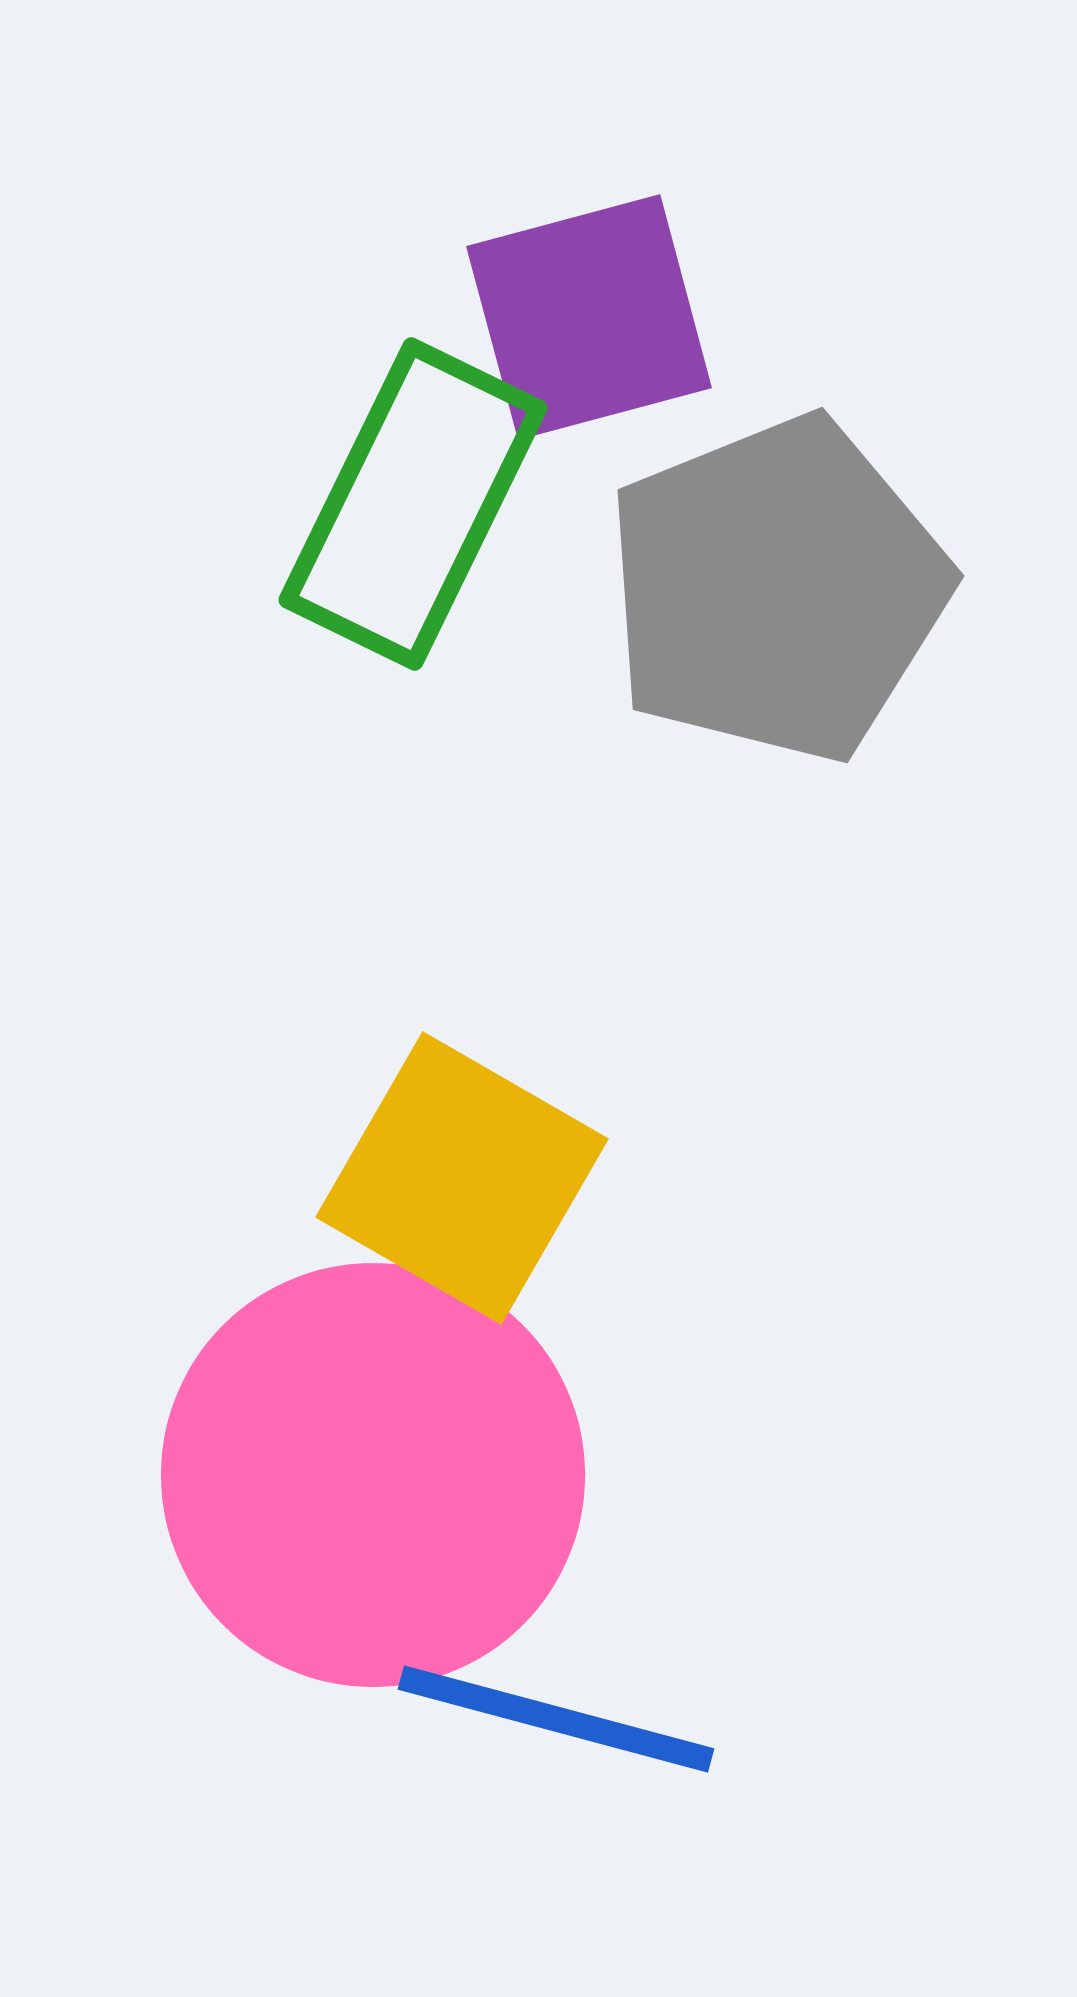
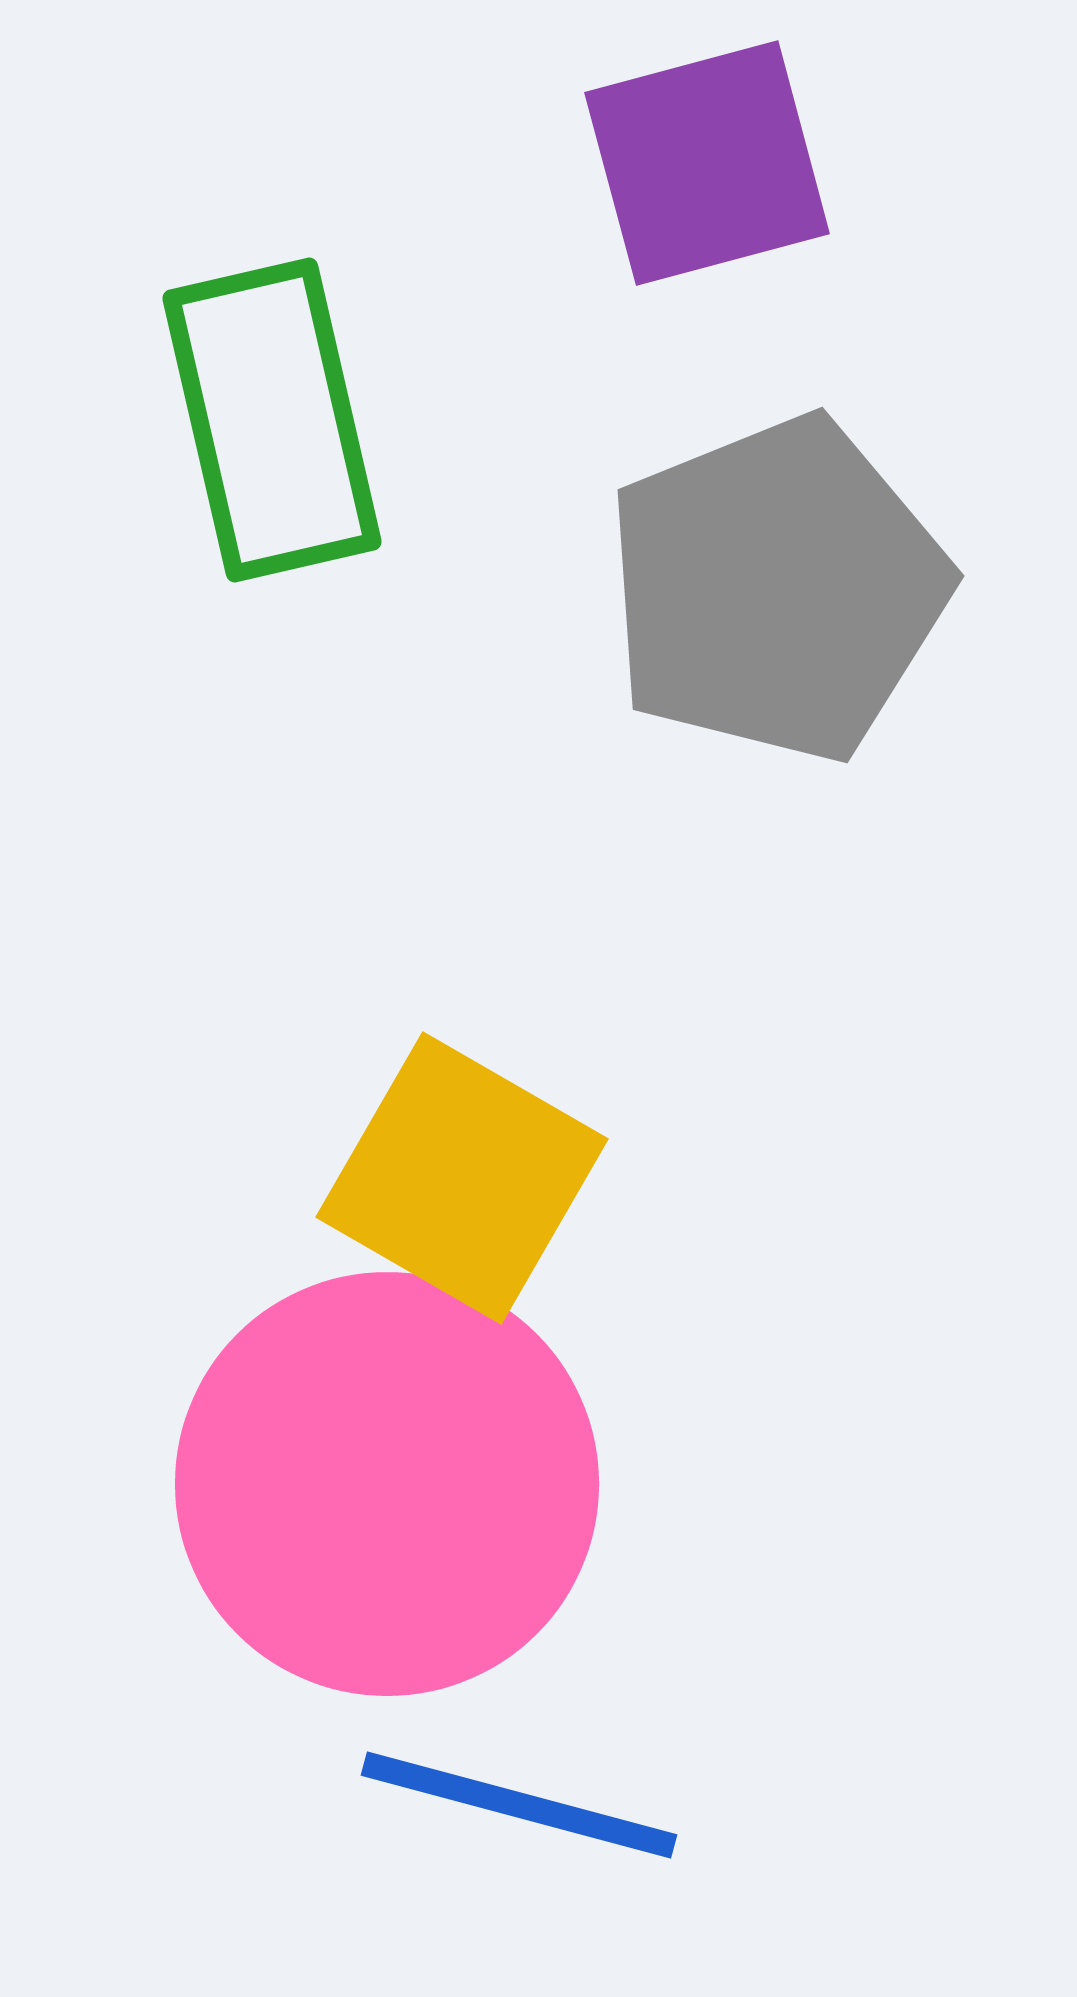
purple square: moved 118 px right, 154 px up
green rectangle: moved 141 px left, 84 px up; rotated 39 degrees counterclockwise
pink circle: moved 14 px right, 9 px down
blue line: moved 37 px left, 86 px down
